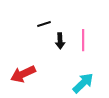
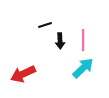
black line: moved 1 px right, 1 px down
cyan arrow: moved 15 px up
